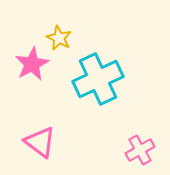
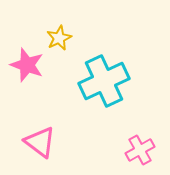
yellow star: rotated 20 degrees clockwise
pink star: moved 5 px left, 1 px down; rotated 24 degrees counterclockwise
cyan cross: moved 6 px right, 2 px down
